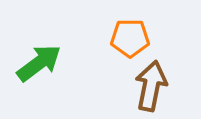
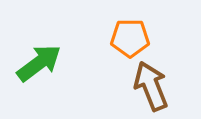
brown arrow: rotated 33 degrees counterclockwise
